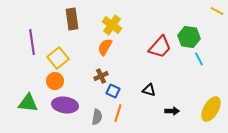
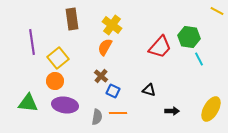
brown cross: rotated 24 degrees counterclockwise
orange line: rotated 72 degrees clockwise
